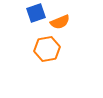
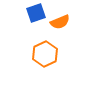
orange hexagon: moved 2 px left, 5 px down; rotated 15 degrees counterclockwise
